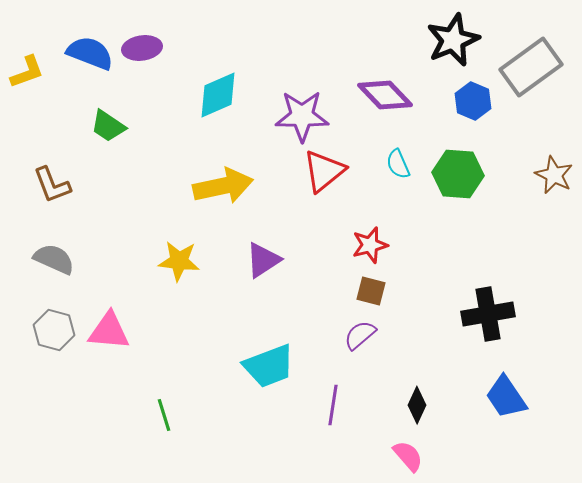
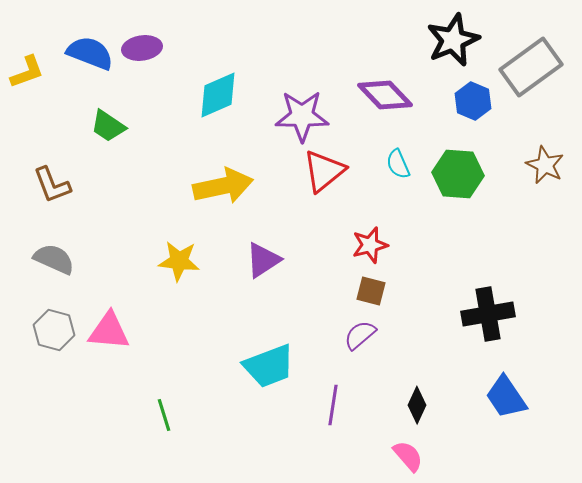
brown star: moved 9 px left, 10 px up
